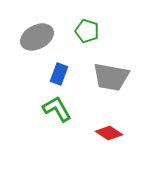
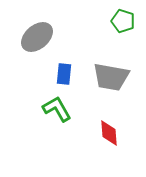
green pentagon: moved 36 px right, 10 px up
gray ellipse: rotated 12 degrees counterclockwise
blue rectangle: moved 5 px right; rotated 15 degrees counterclockwise
red diamond: rotated 52 degrees clockwise
